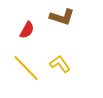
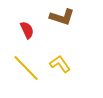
red semicircle: rotated 54 degrees counterclockwise
